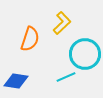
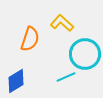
yellow L-shape: rotated 95 degrees counterclockwise
blue diamond: rotated 40 degrees counterclockwise
